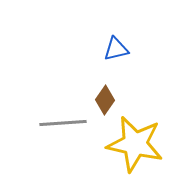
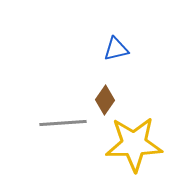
yellow star: moved 1 px left; rotated 14 degrees counterclockwise
